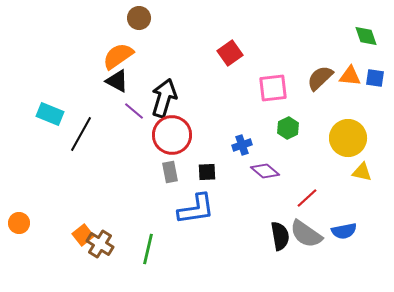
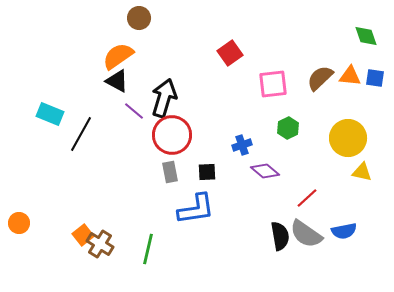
pink square: moved 4 px up
